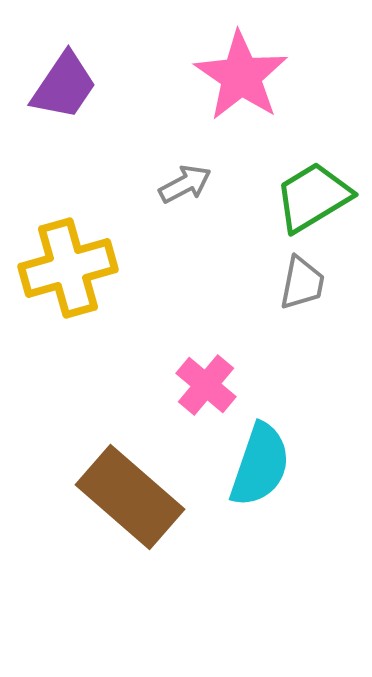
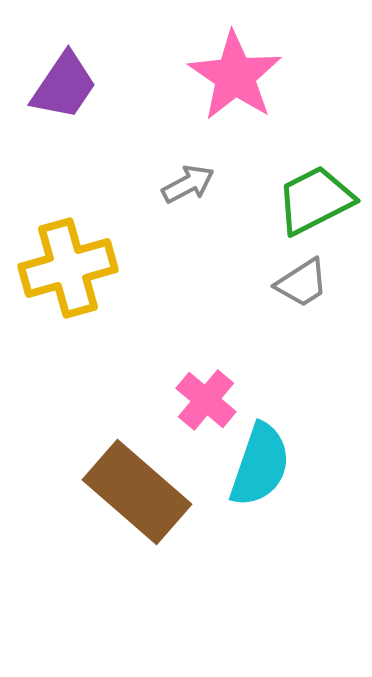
pink star: moved 6 px left
gray arrow: moved 3 px right
green trapezoid: moved 2 px right, 3 px down; rotated 4 degrees clockwise
gray trapezoid: rotated 46 degrees clockwise
pink cross: moved 15 px down
brown rectangle: moved 7 px right, 5 px up
